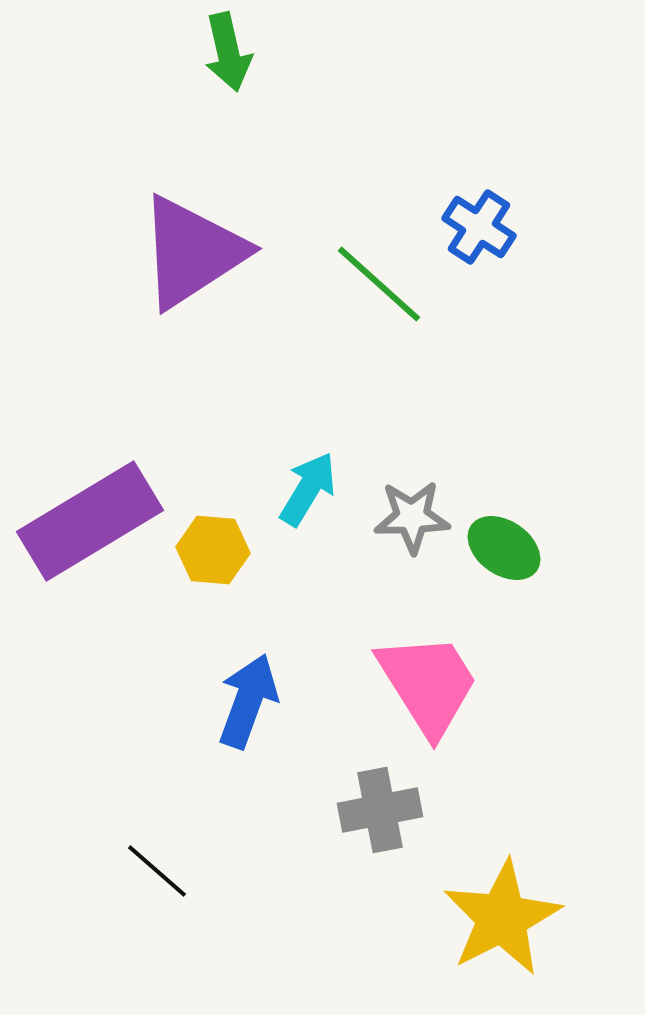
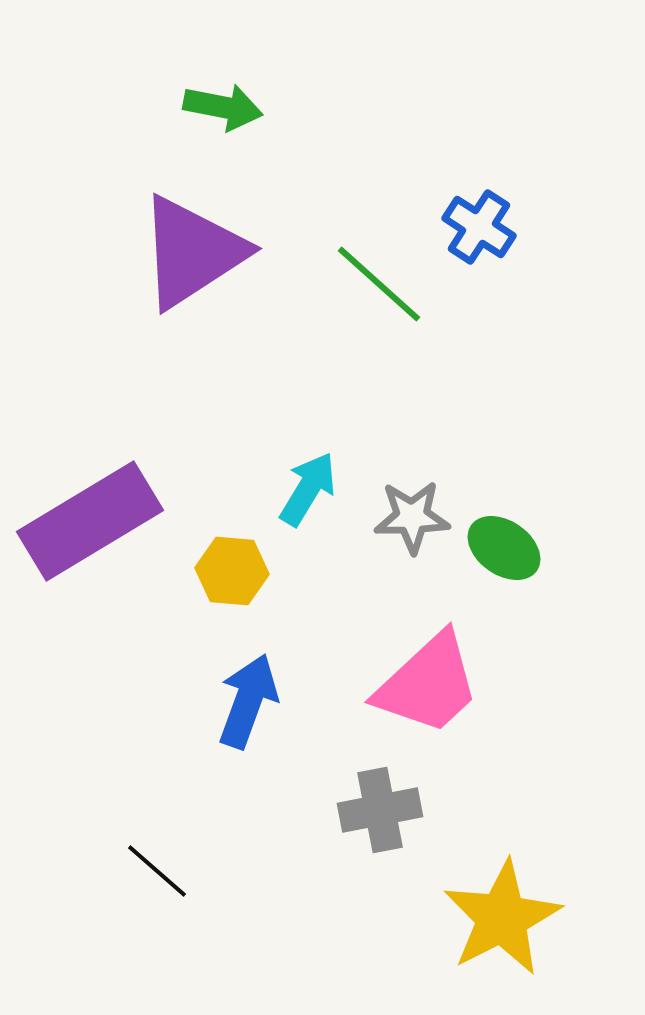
green arrow: moved 5 px left, 55 px down; rotated 66 degrees counterclockwise
yellow hexagon: moved 19 px right, 21 px down
pink trapezoid: rotated 79 degrees clockwise
